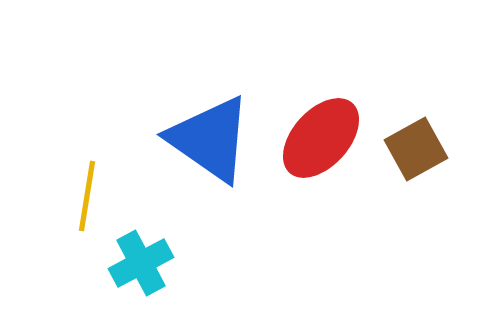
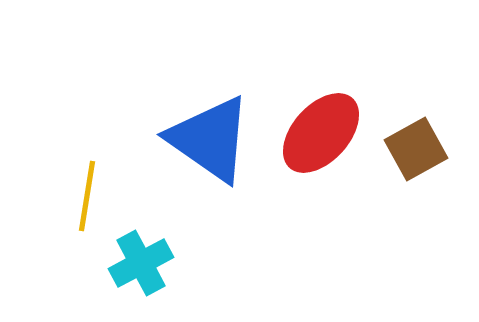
red ellipse: moved 5 px up
